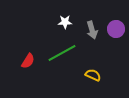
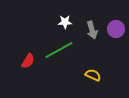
green line: moved 3 px left, 3 px up
